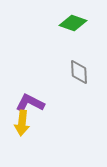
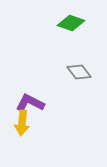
green diamond: moved 2 px left
gray diamond: rotated 35 degrees counterclockwise
